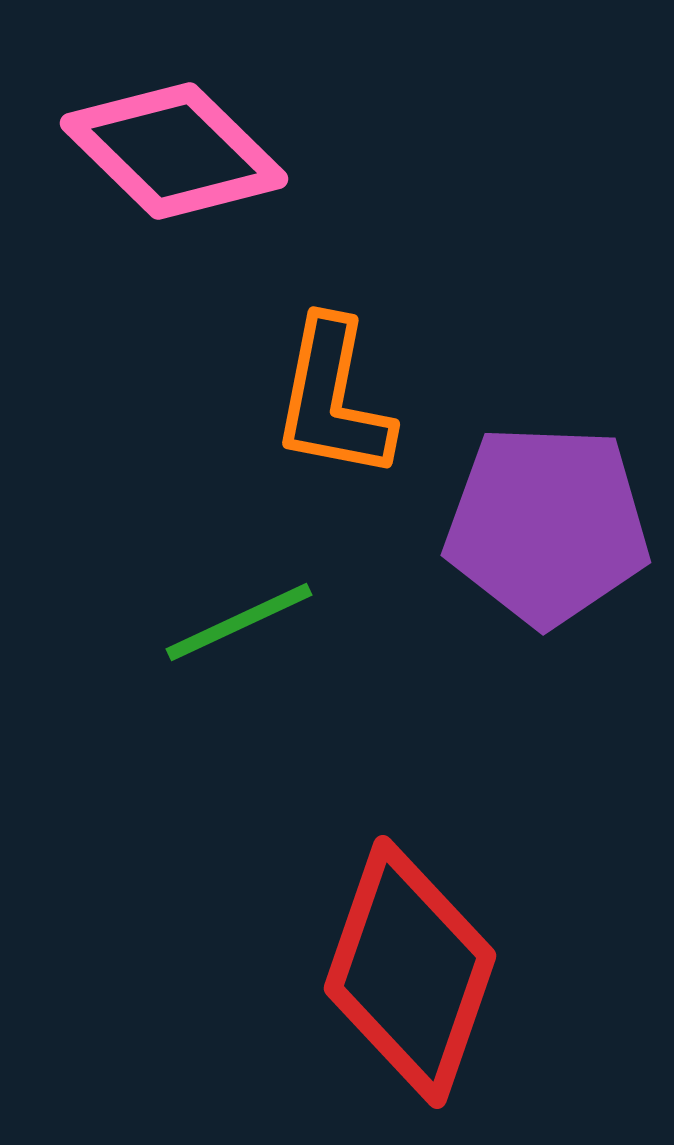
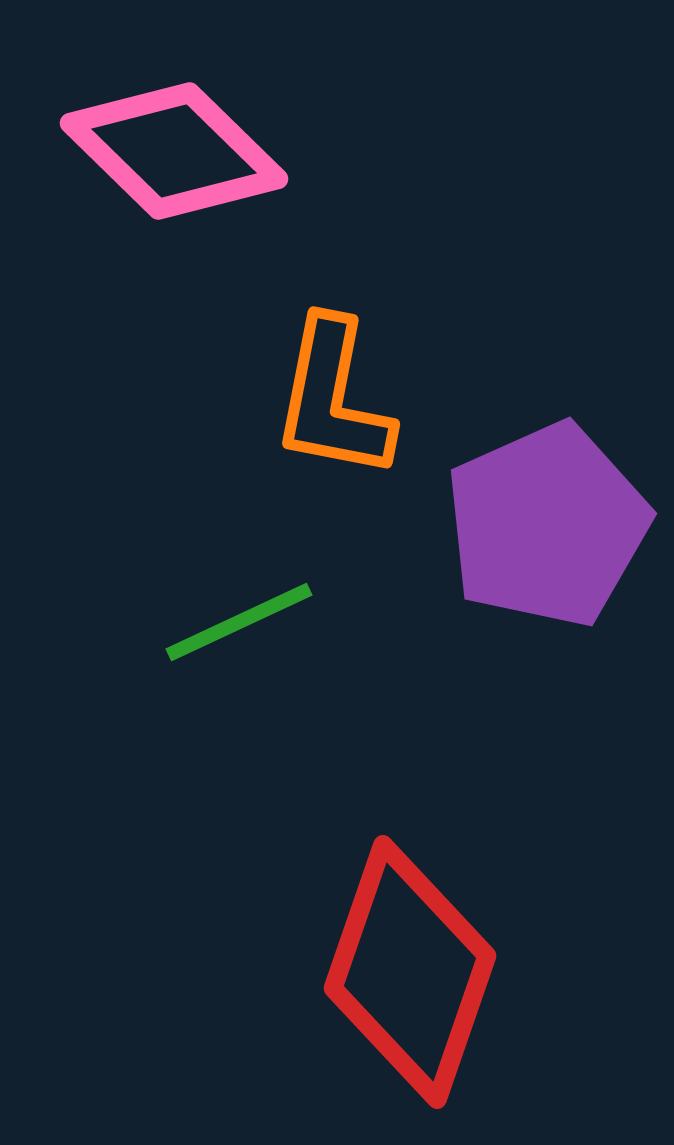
purple pentagon: rotated 26 degrees counterclockwise
